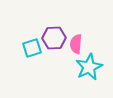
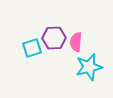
pink semicircle: moved 2 px up
cyan star: rotated 12 degrees clockwise
